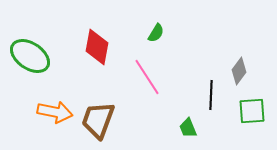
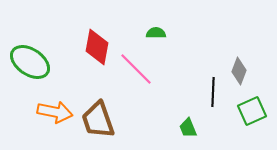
green semicircle: rotated 120 degrees counterclockwise
green ellipse: moved 6 px down
gray diamond: rotated 16 degrees counterclockwise
pink line: moved 11 px left, 8 px up; rotated 12 degrees counterclockwise
black line: moved 2 px right, 3 px up
green square: rotated 20 degrees counterclockwise
brown trapezoid: rotated 39 degrees counterclockwise
